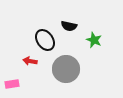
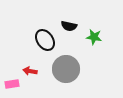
green star: moved 3 px up; rotated 14 degrees counterclockwise
red arrow: moved 10 px down
